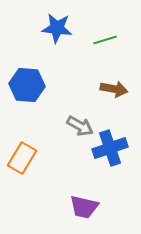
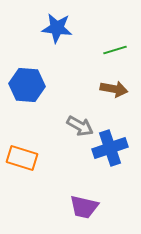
green line: moved 10 px right, 10 px down
orange rectangle: rotated 76 degrees clockwise
